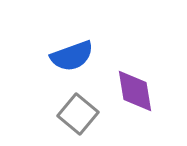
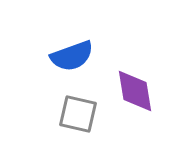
gray square: rotated 27 degrees counterclockwise
